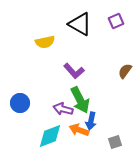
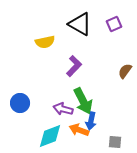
purple square: moved 2 px left, 3 px down
purple L-shape: moved 5 px up; rotated 95 degrees counterclockwise
green arrow: moved 3 px right, 1 px down
gray square: rotated 24 degrees clockwise
